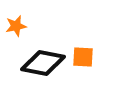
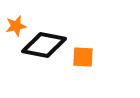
black diamond: moved 1 px right, 18 px up
